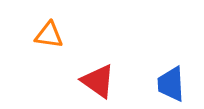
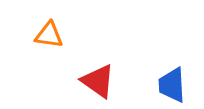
blue trapezoid: moved 1 px right, 1 px down
